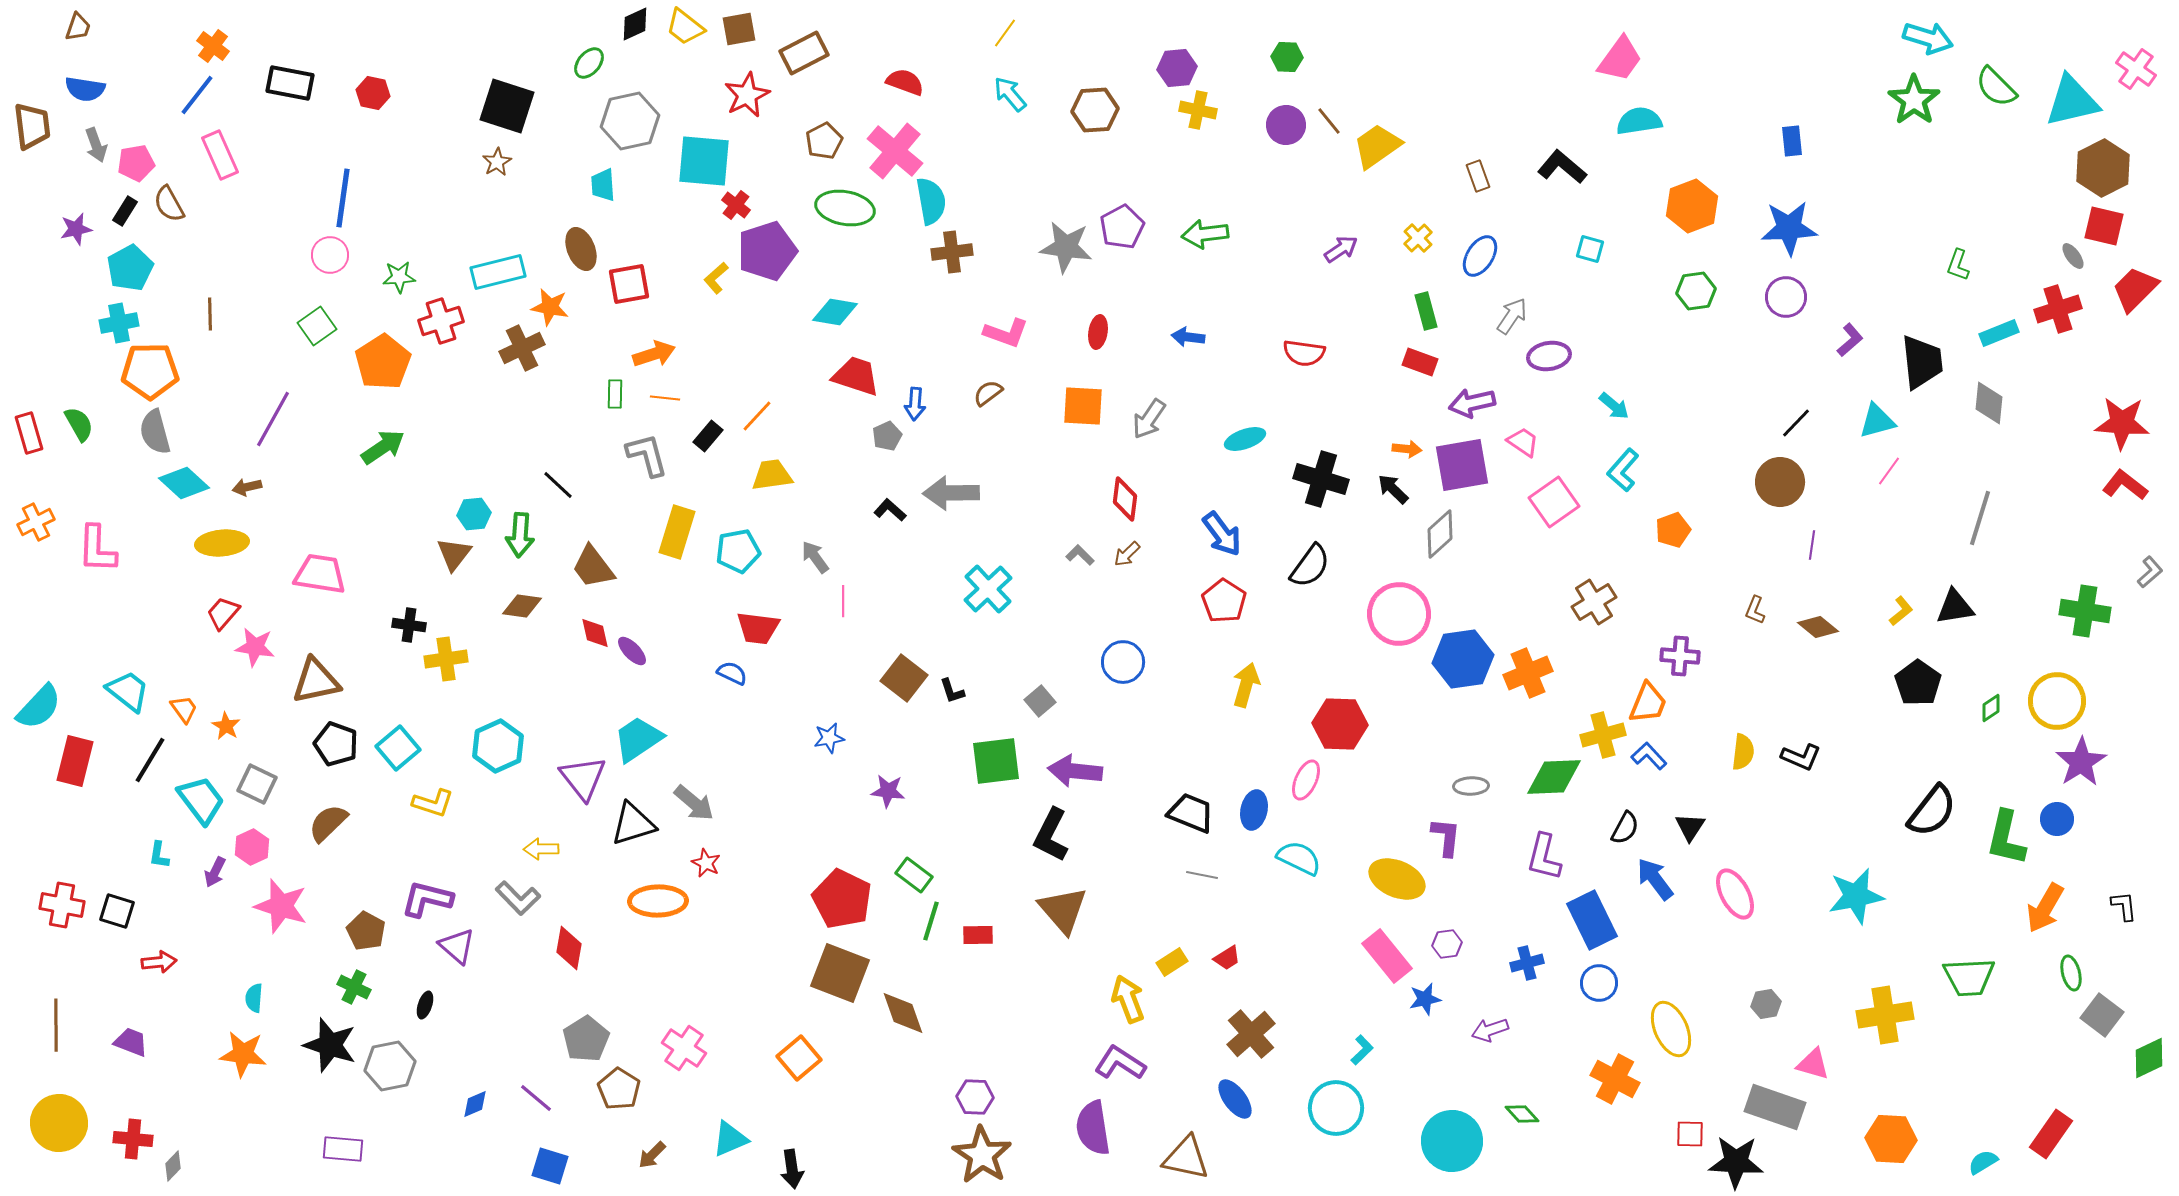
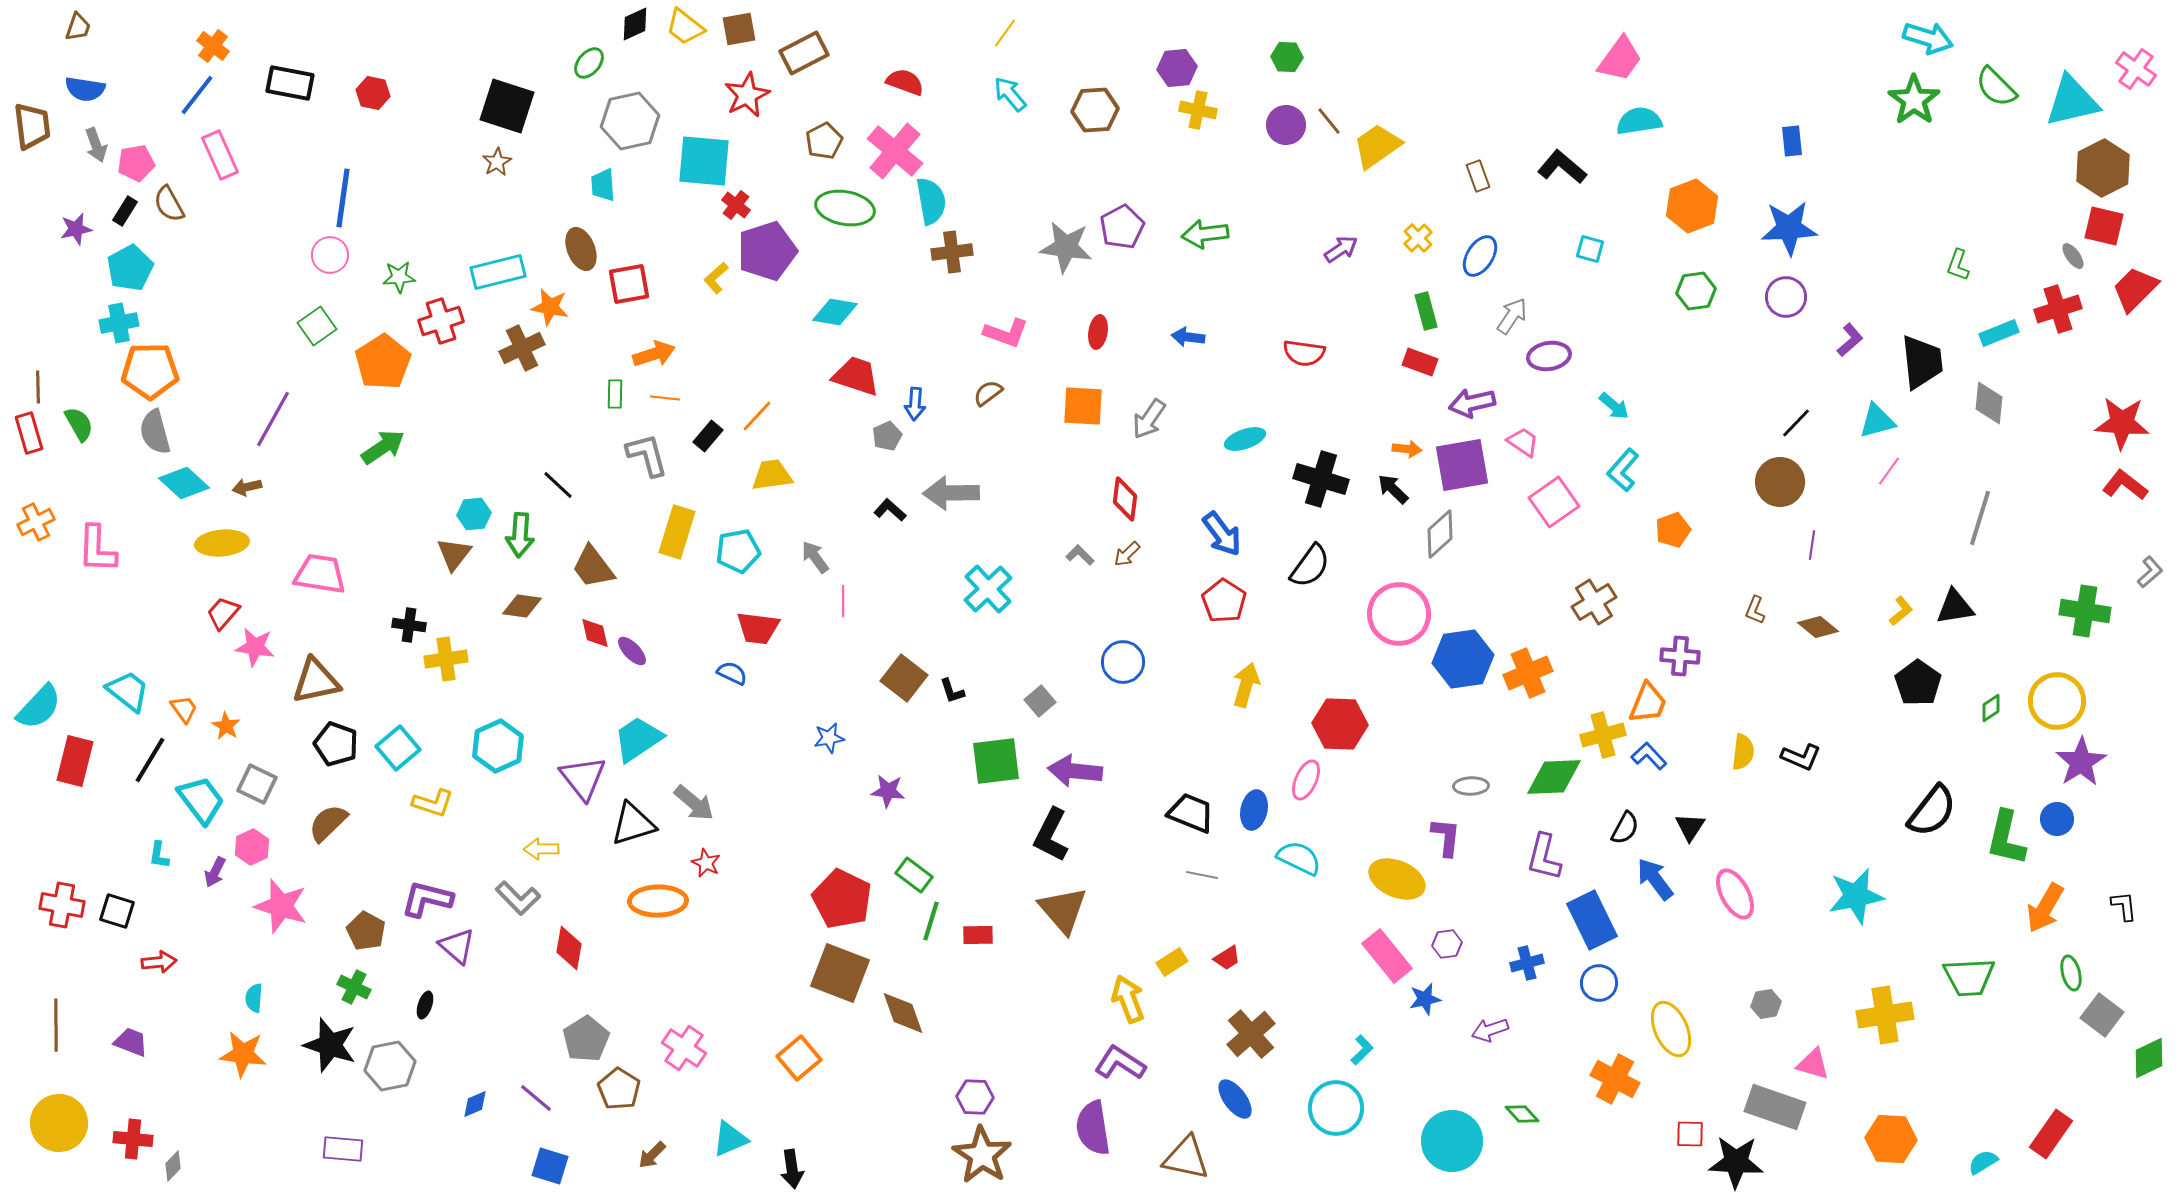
brown line at (210, 314): moved 172 px left, 73 px down
